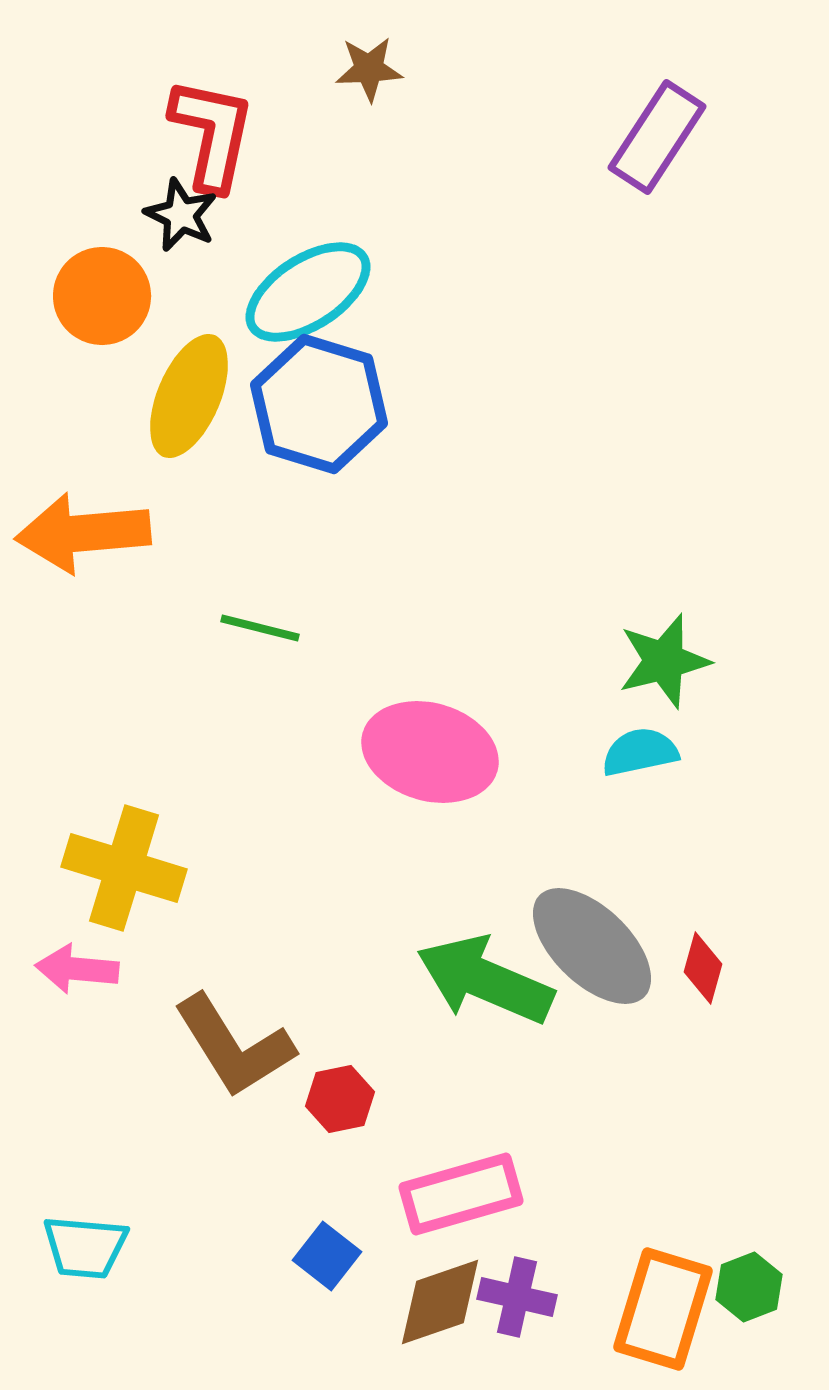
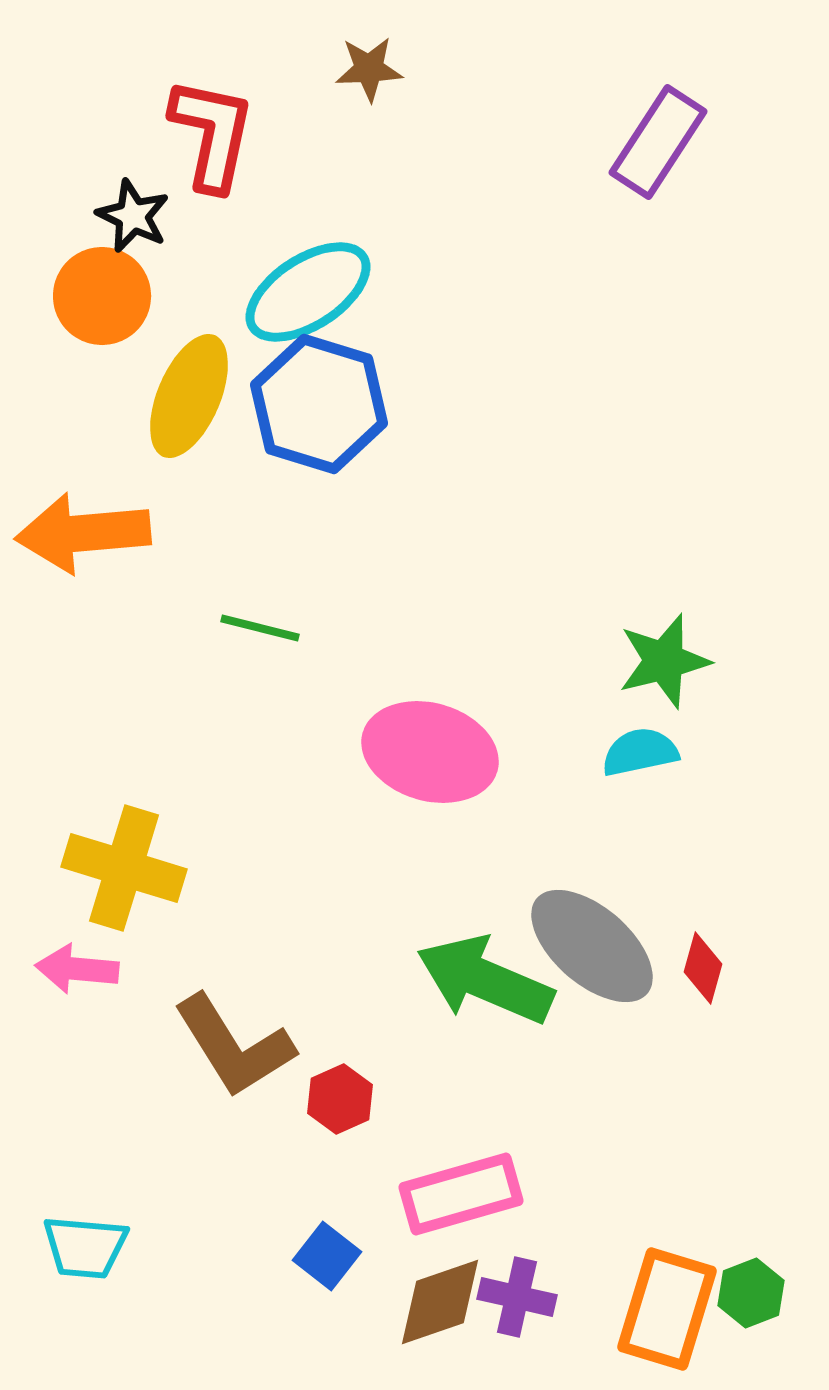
purple rectangle: moved 1 px right, 5 px down
black star: moved 48 px left, 1 px down
gray ellipse: rotated 3 degrees counterclockwise
red hexagon: rotated 12 degrees counterclockwise
green hexagon: moved 2 px right, 6 px down
orange rectangle: moved 4 px right
